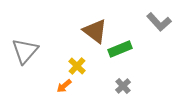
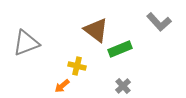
brown triangle: moved 1 px right, 1 px up
gray triangle: moved 1 px right, 8 px up; rotated 28 degrees clockwise
yellow cross: rotated 30 degrees counterclockwise
orange arrow: moved 2 px left
